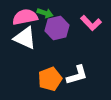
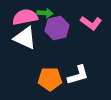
green arrow: rotated 14 degrees counterclockwise
pink L-shape: rotated 10 degrees counterclockwise
white L-shape: moved 1 px right
orange pentagon: rotated 20 degrees clockwise
